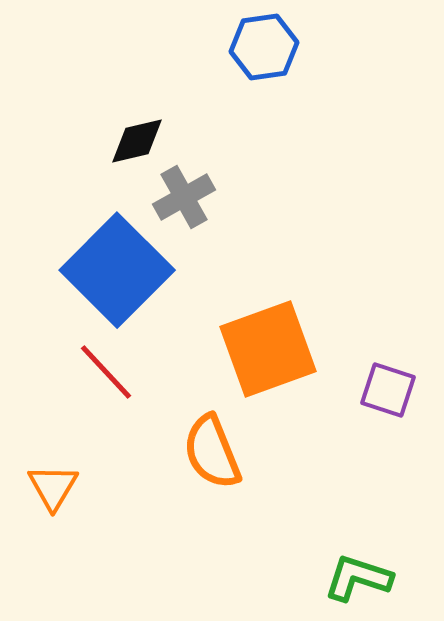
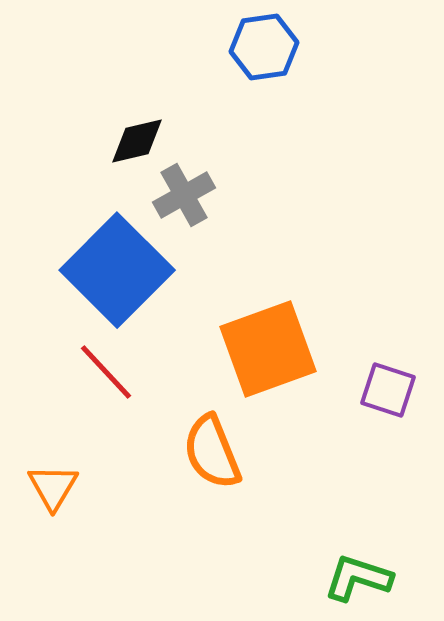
gray cross: moved 2 px up
